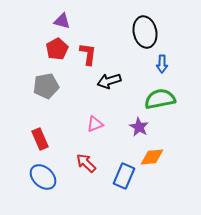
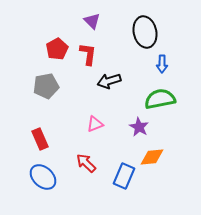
purple triangle: moved 30 px right; rotated 30 degrees clockwise
